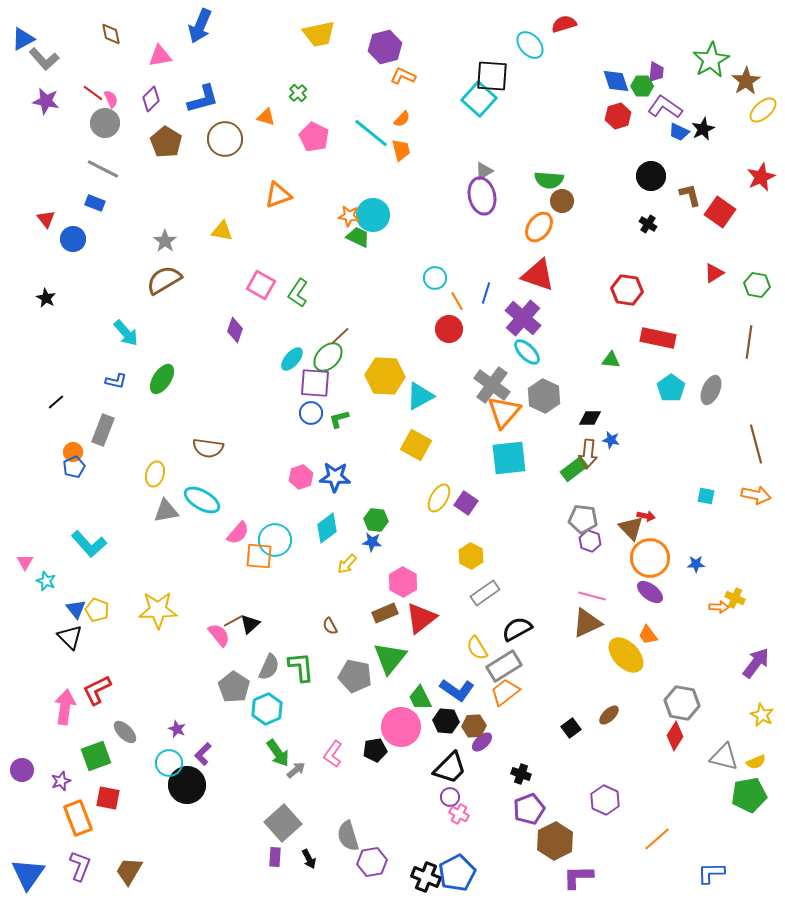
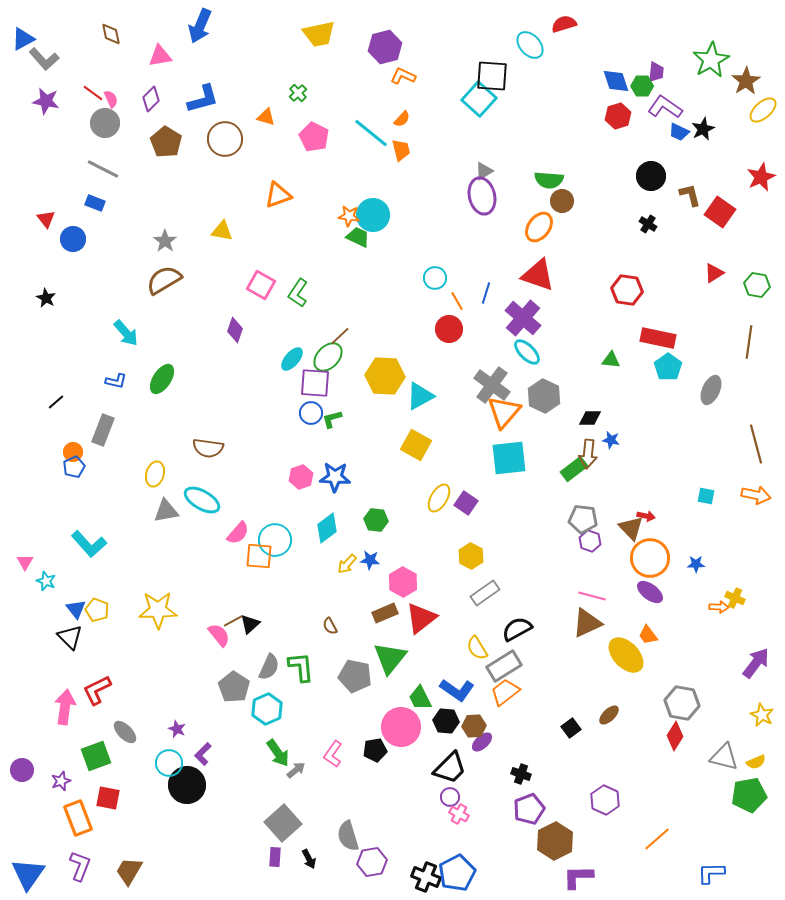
cyan pentagon at (671, 388): moved 3 px left, 21 px up
green L-shape at (339, 419): moved 7 px left
blue star at (372, 542): moved 2 px left, 18 px down
